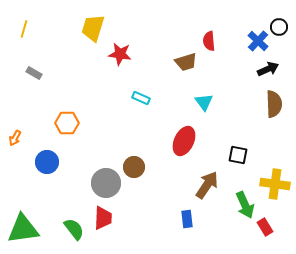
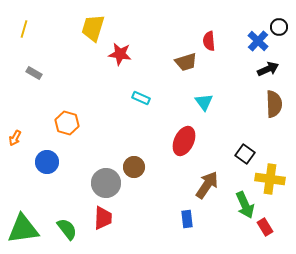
orange hexagon: rotated 15 degrees clockwise
black square: moved 7 px right, 1 px up; rotated 24 degrees clockwise
yellow cross: moved 5 px left, 5 px up
green semicircle: moved 7 px left
